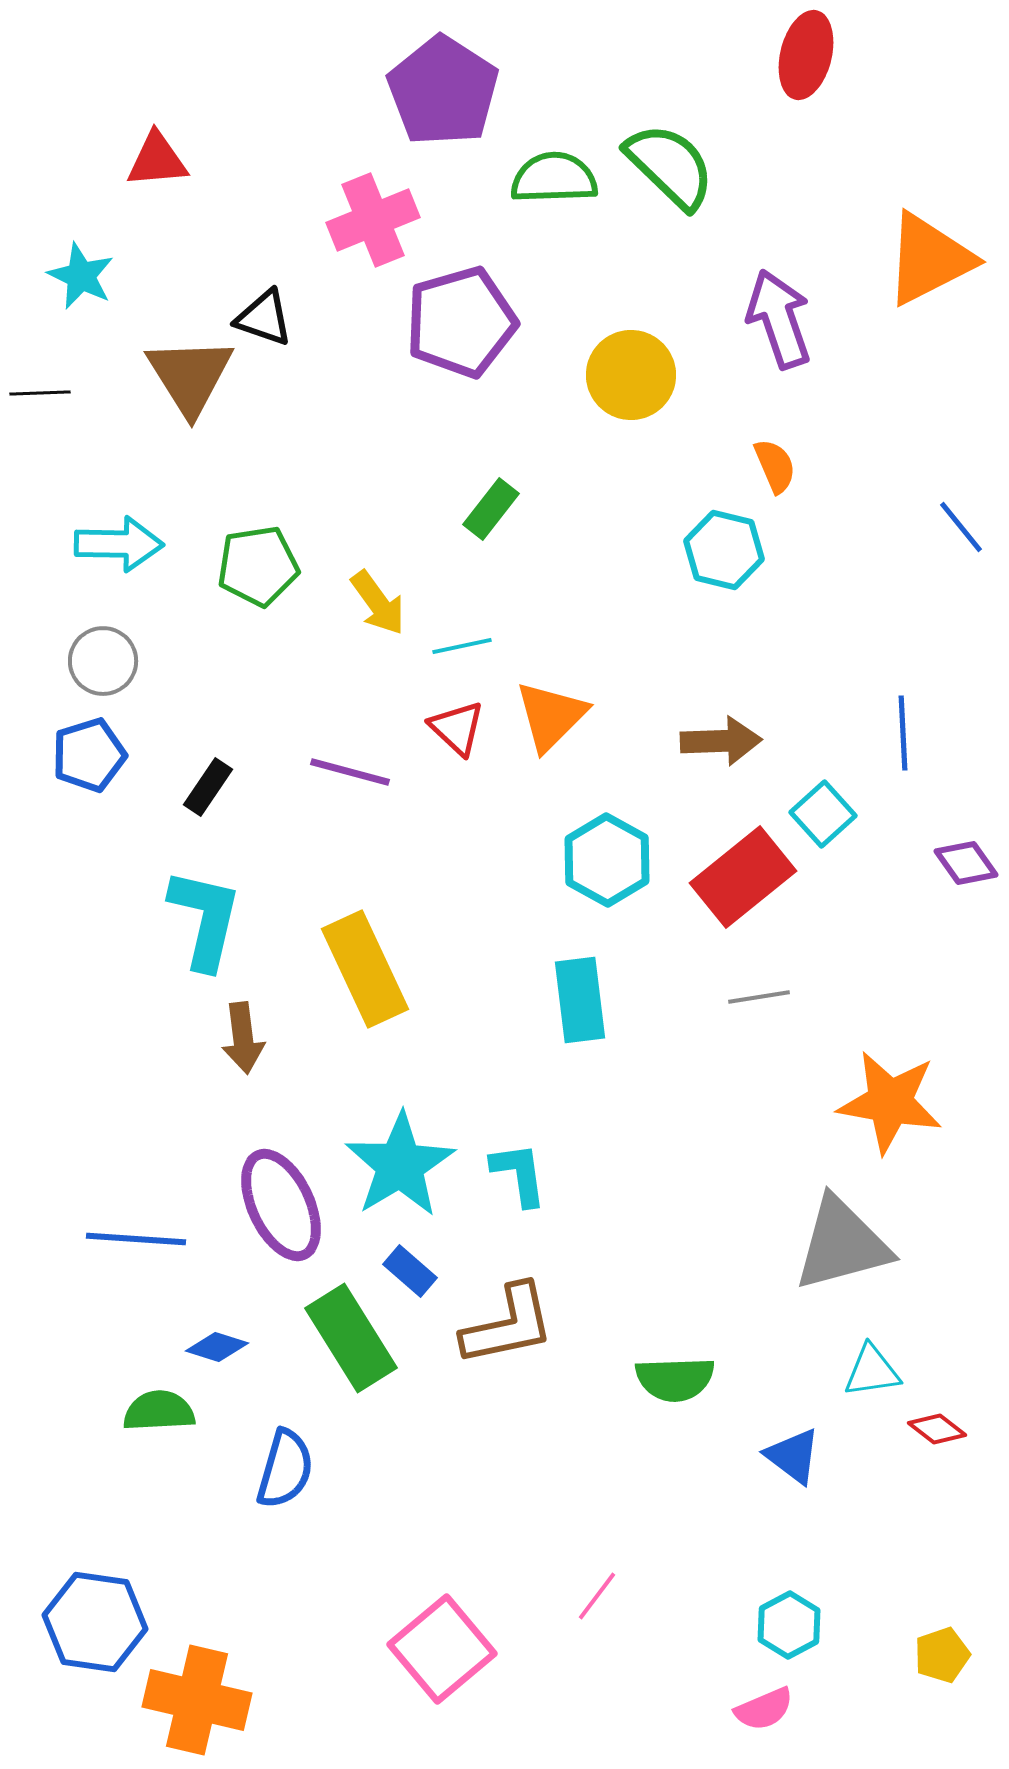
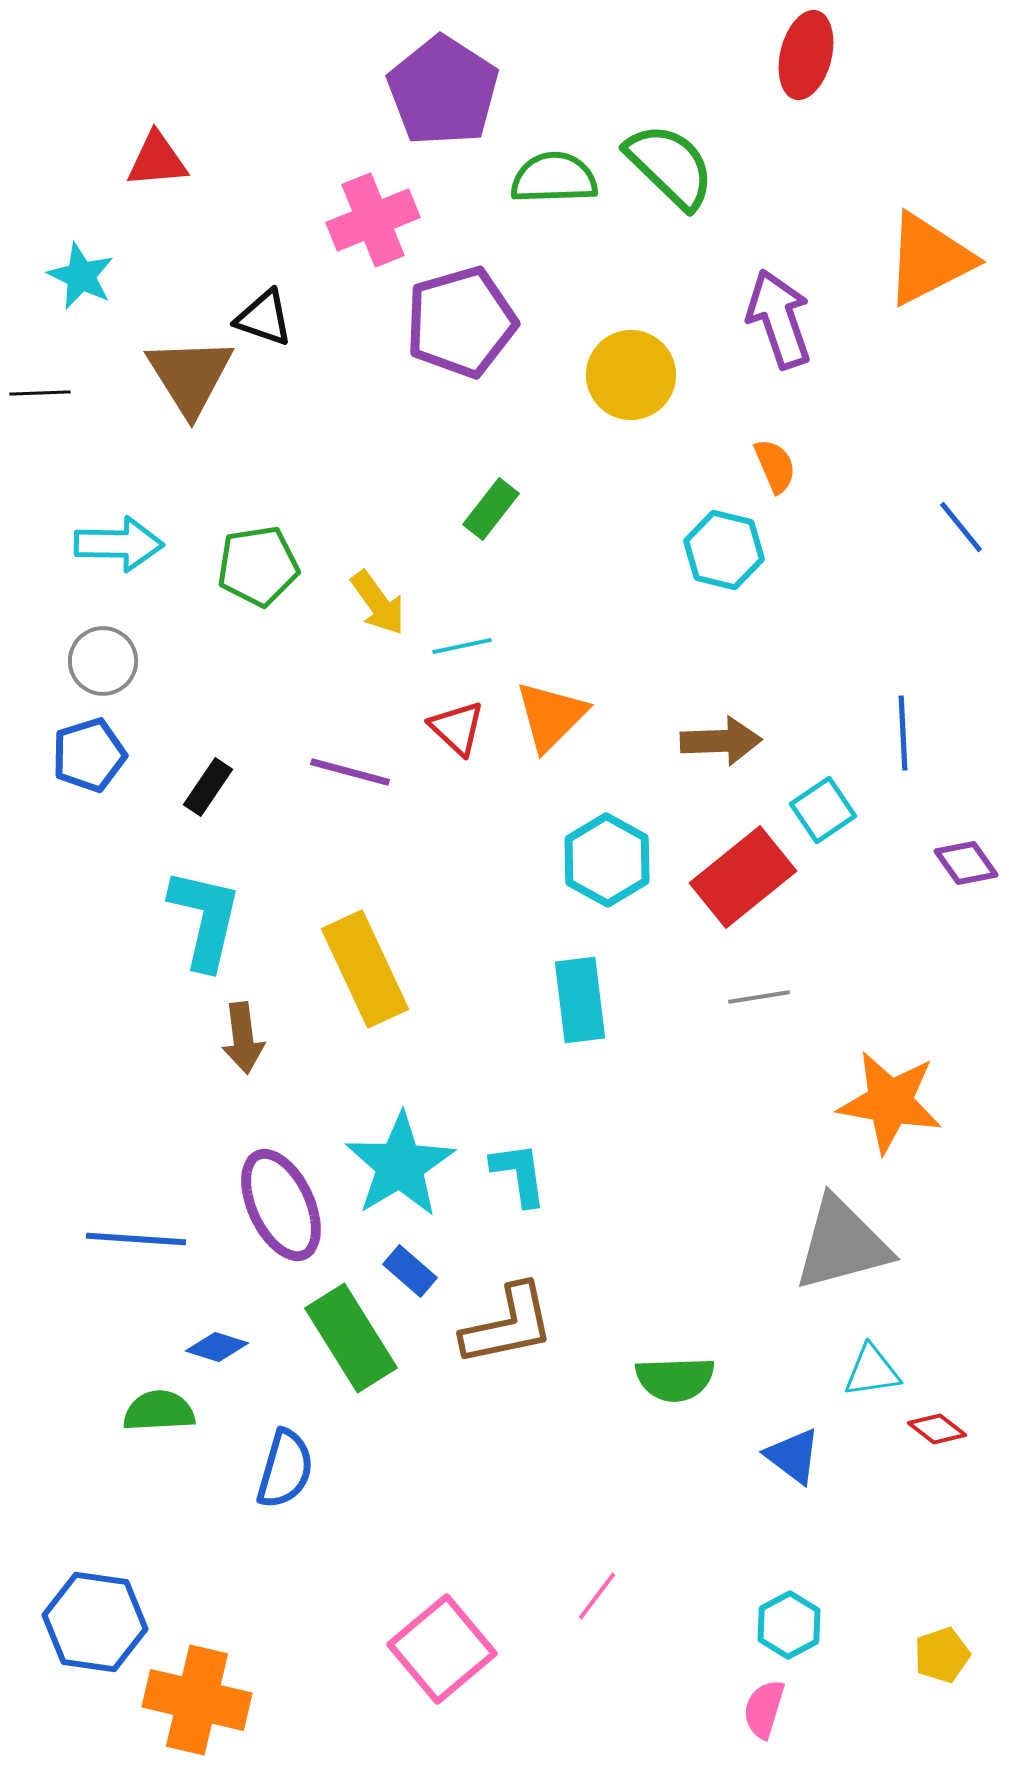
cyan square at (823, 814): moved 4 px up; rotated 8 degrees clockwise
pink semicircle at (764, 1709): rotated 130 degrees clockwise
